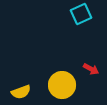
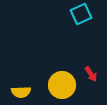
red arrow: moved 5 px down; rotated 28 degrees clockwise
yellow semicircle: rotated 18 degrees clockwise
